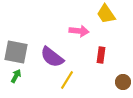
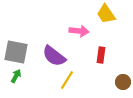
purple semicircle: moved 2 px right, 1 px up
